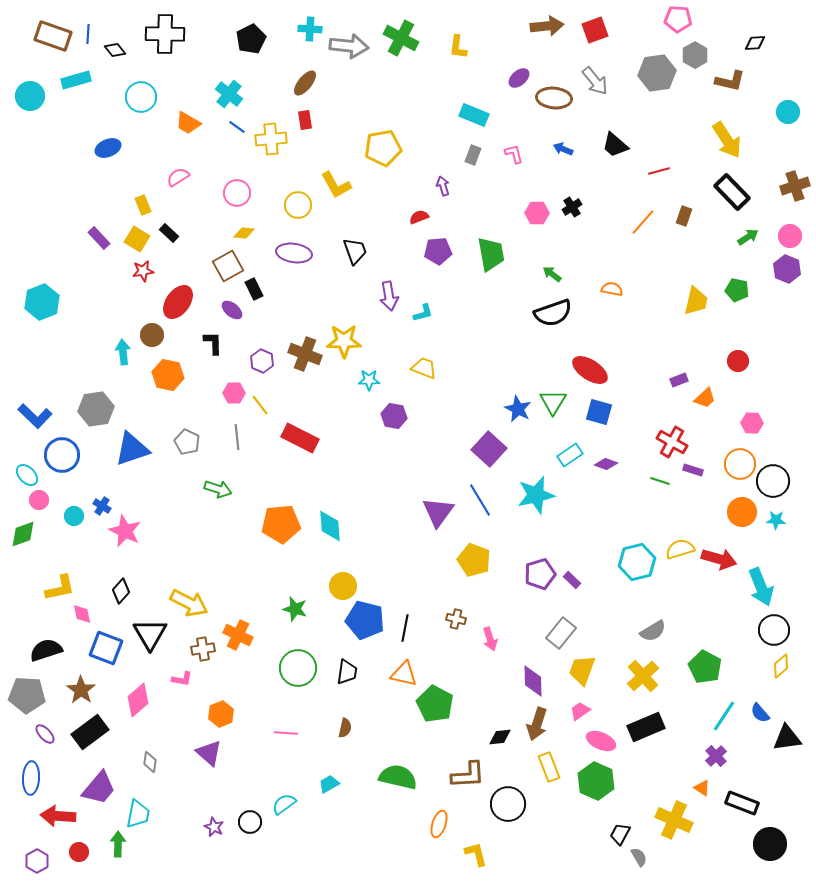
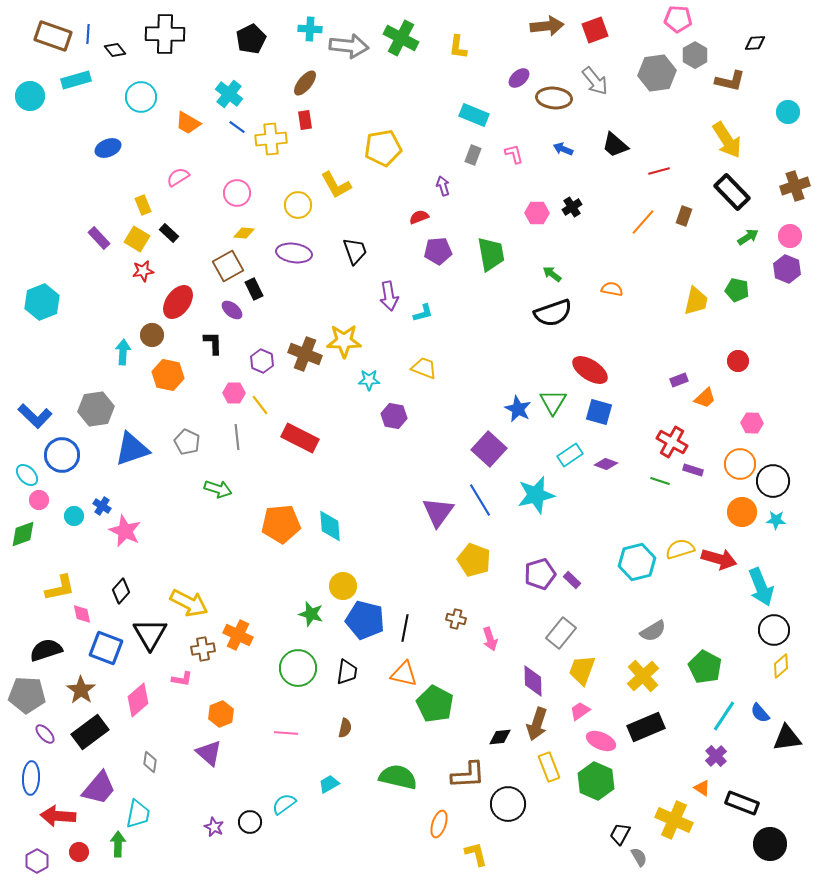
cyan arrow at (123, 352): rotated 10 degrees clockwise
green star at (295, 609): moved 16 px right, 5 px down
